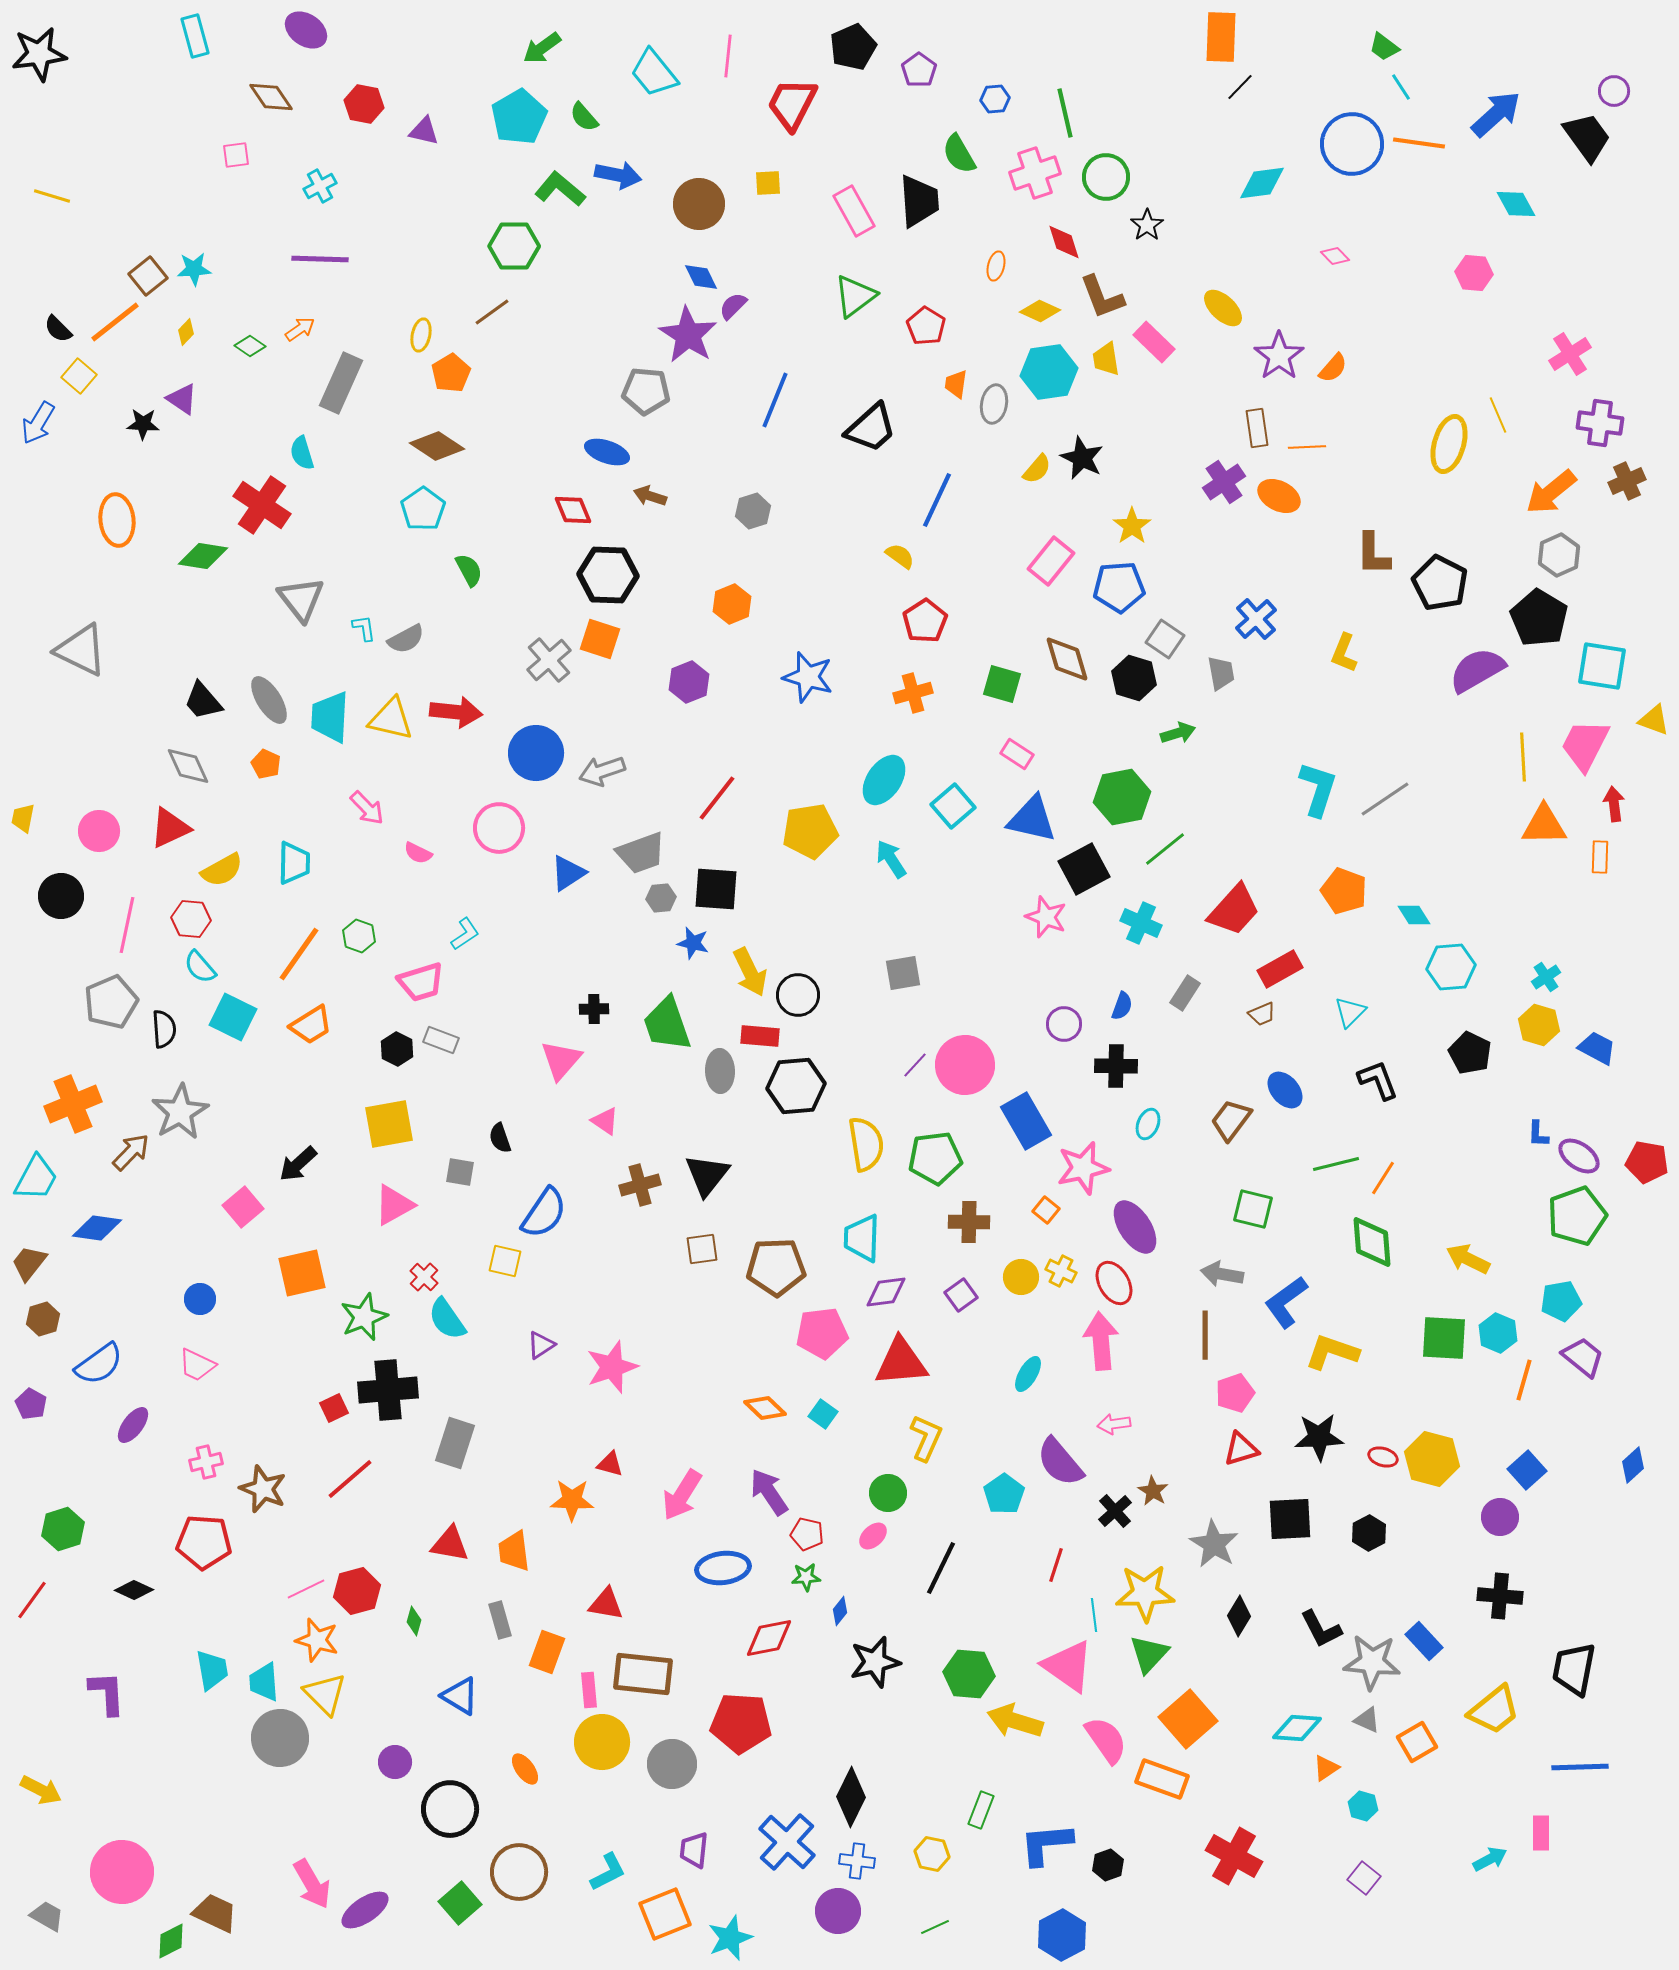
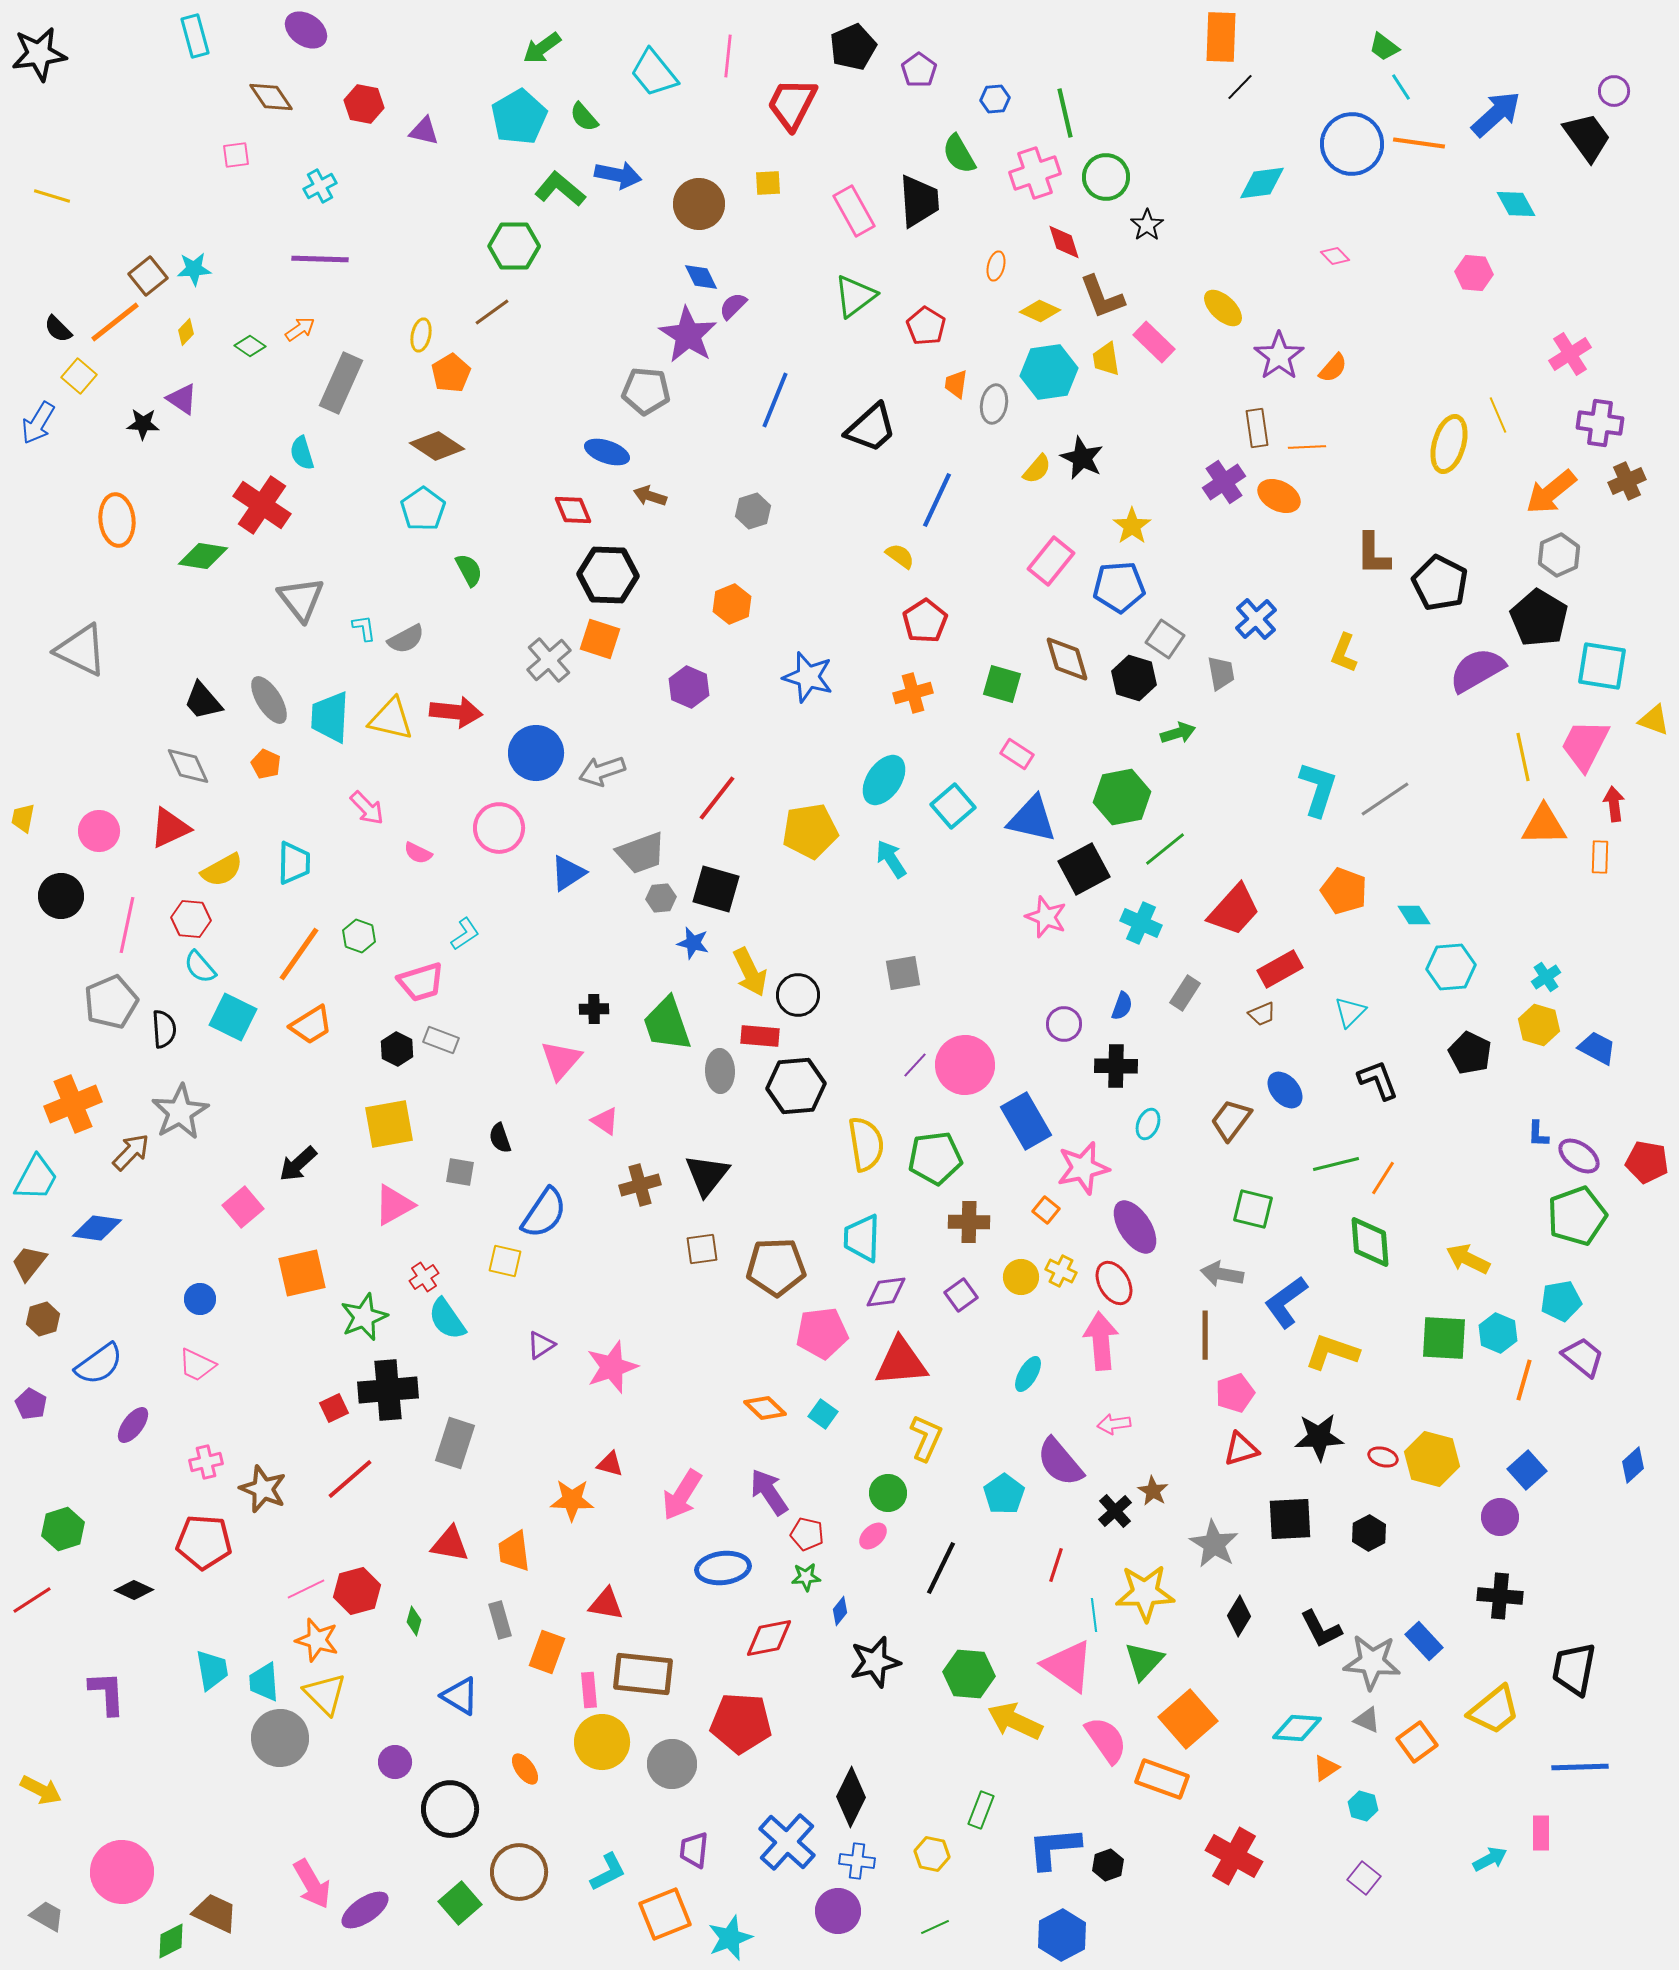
purple hexagon at (689, 682): moved 5 px down; rotated 15 degrees counterclockwise
yellow line at (1523, 757): rotated 9 degrees counterclockwise
black square at (716, 889): rotated 12 degrees clockwise
green diamond at (1372, 1242): moved 2 px left
red cross at (424, 1277): rotated 12 degrees clockwise
red line at (32, 1600): rotated 21 degrees clockwise
green triangle at (1149, 1654): moved 5 px left, 7 px down
yellow arrow at (1015, 1721): rotated 8 degrees clockwise
orange square at (1417, 1742): rotated 6 degrees counterclockwise
blue L-shape at (1046, 1844): moved 8 px right, 4 px down
